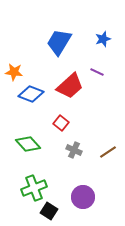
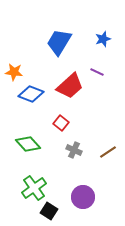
green cross: rotated 15 degrees counterclockwise
